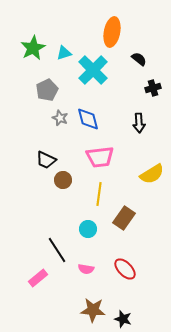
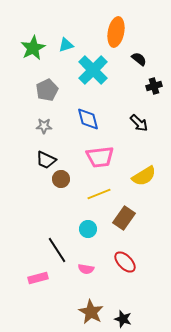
orange ellipse: moved 4 px right
cyan triangle: moved 2 px right, 8 px up
black cross: moved 1 px right, 2 px up
gray star: moved 16 px left, 8 px down; rotated 21 degrees counterclockwise
black arrow: rotated 42 degrees counterclockwise
yellow semicircle: moved 8 px left, 2 px down
brown circle: moved 2 px left, 1 px up
yellow line: rotated 60 degrees clockwise
red ellipse: moved 7 px up
pink rectangle: rotated 24 degrees clockwise
brown star: moved 2 px left, 2 px down; rotated 25 degrees clockwise
